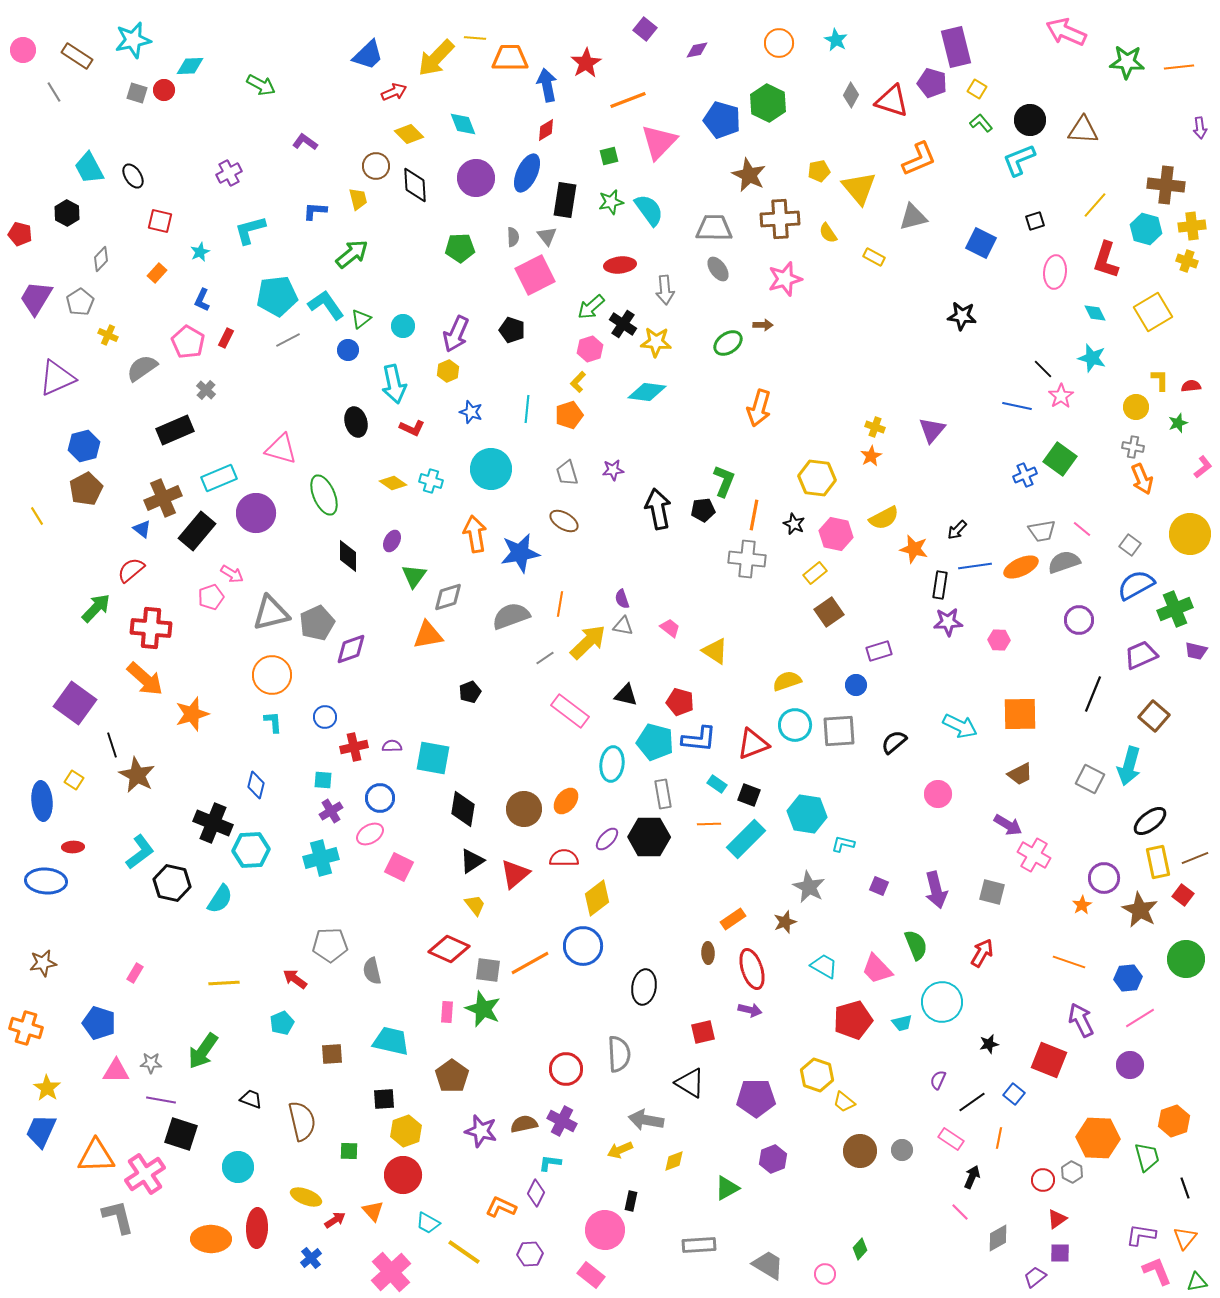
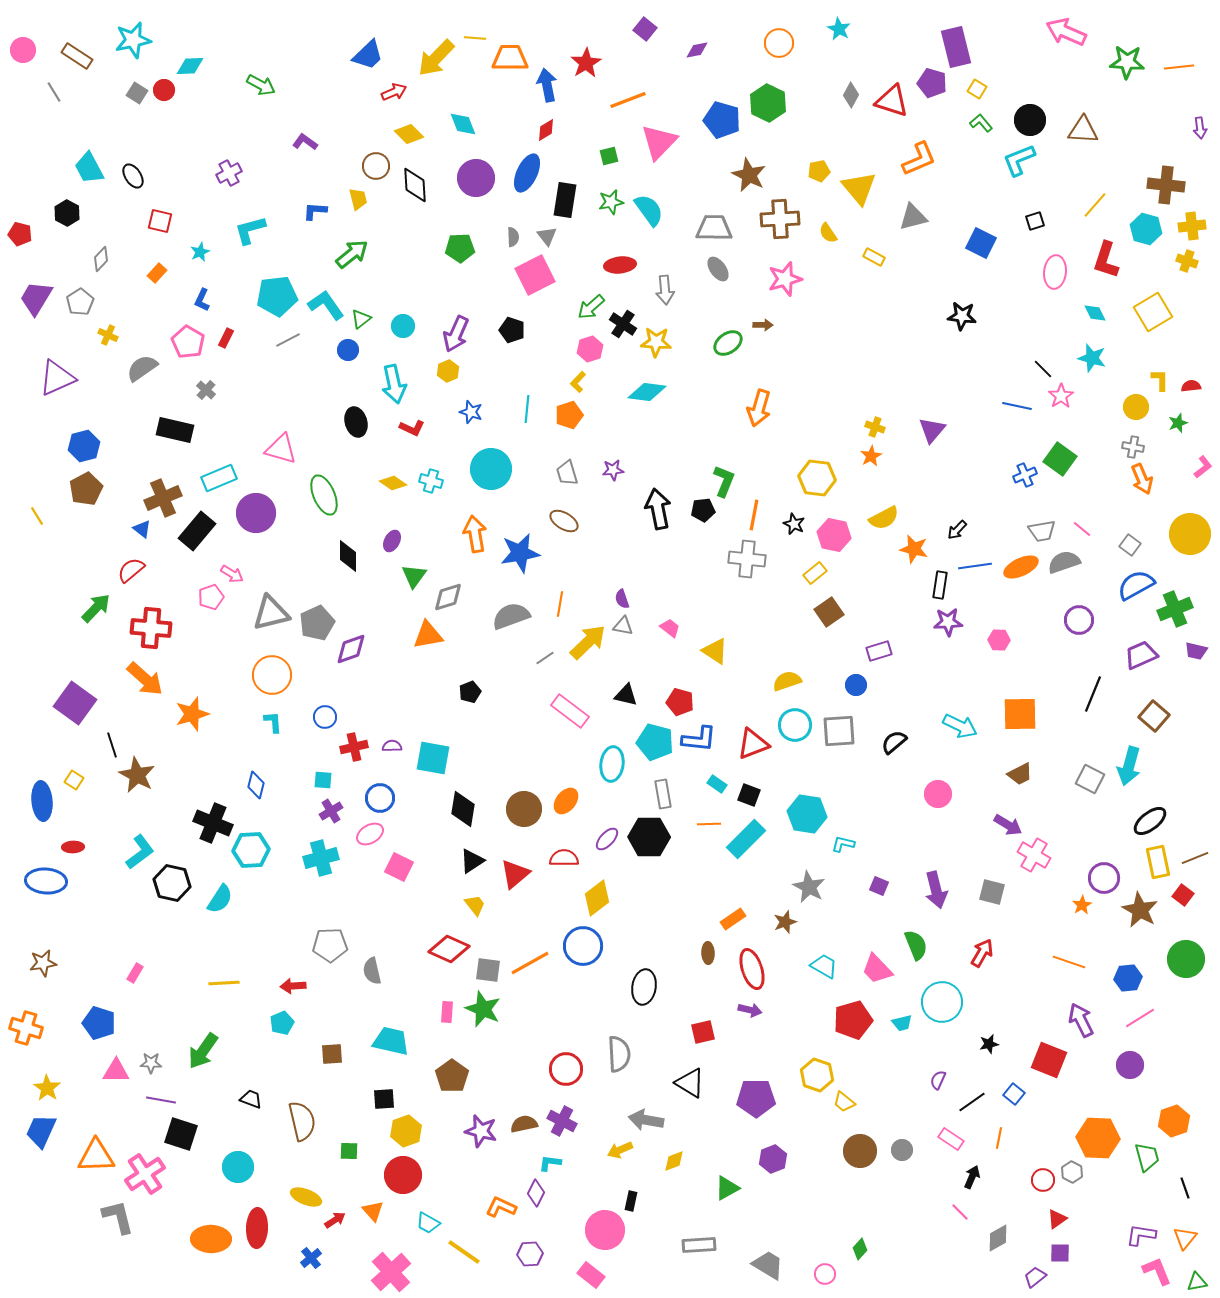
cyan star at (836, 40): moved 3 px right, 11 px up
gray square at (137, 93): rotated 15 degrees clockwise
black rectangle at (175, 430): rotated 36 degrees clockwise
pink hexagon at (836, 534): moved 2 px left, 1 px down
red arrow at (295, 979): moved 2 px left, 7 px down; rotated 40 degrees counterclockwise
